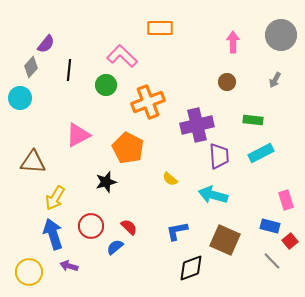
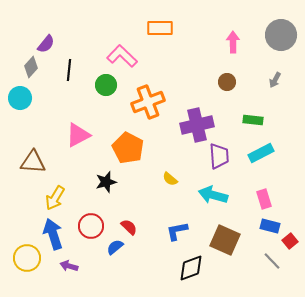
pink rectangle: moved 22 px left, 1 px up
yellow circle: moved 2 px left, 14 px up
